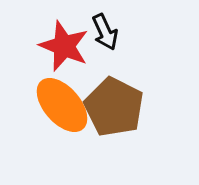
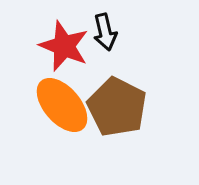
black arrow: rotated 12 degrees clockwise
brown pentagon: moved 3 px right
